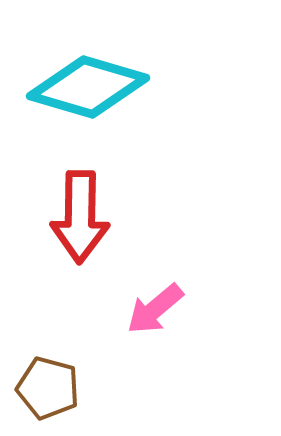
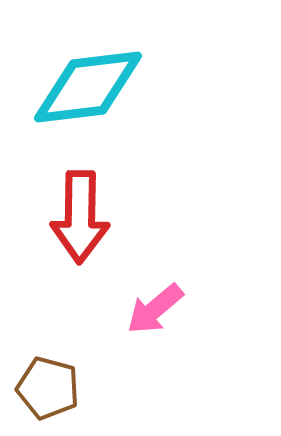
cyan diamond: rotated 23 degrees counterclockwise
